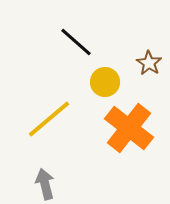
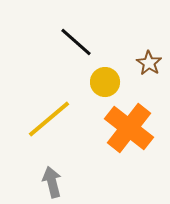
gray arrow: moved 7 px right, 2 px up
